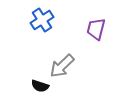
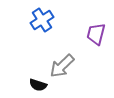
purple trapezoid: moved 5 px down
black semicircle: moved 2 px left, 1 px up
